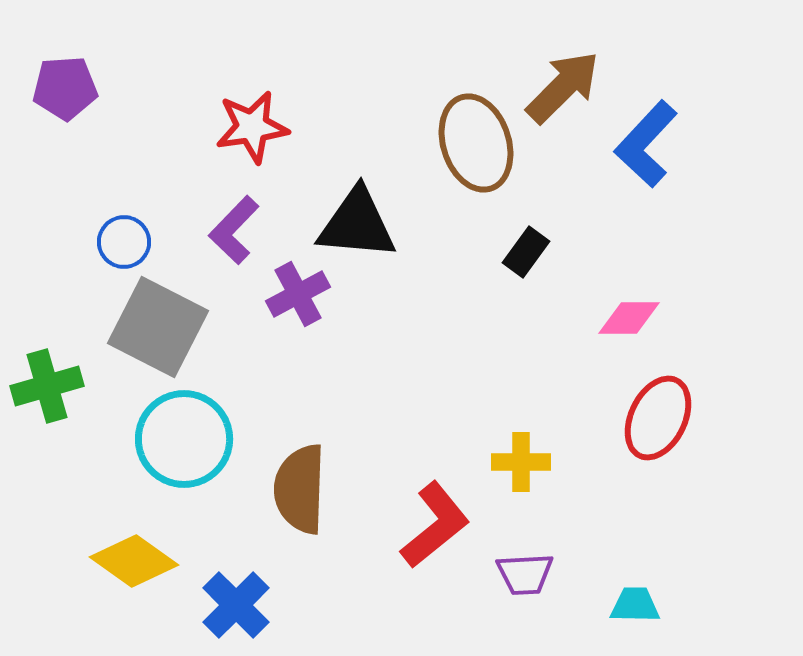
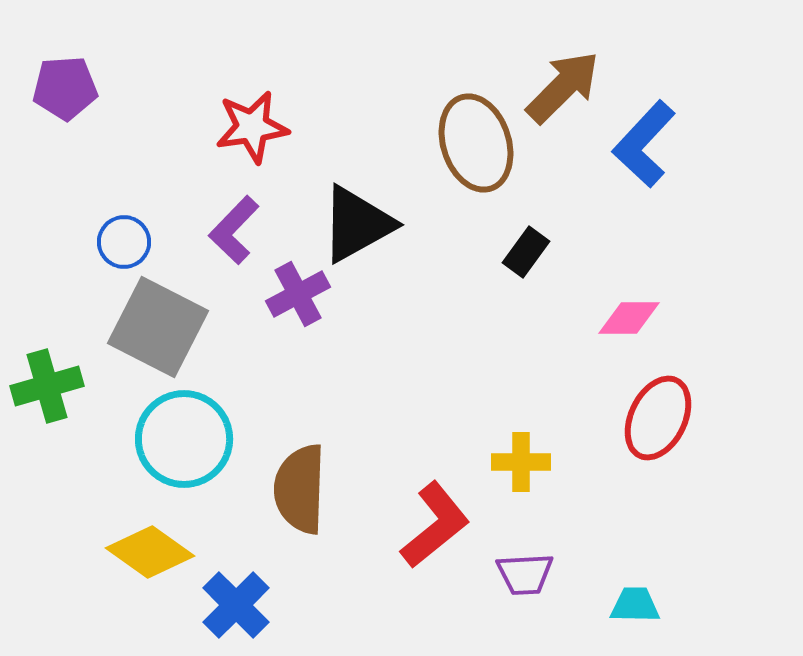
blue L-shape: moved 2 px left
black triangle: rotated 34 degrees counterclockwise
yellow diamond: moved 16 px right, 9 px up
